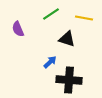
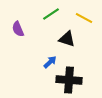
yellow line: rotated 18 degrees clockwise
